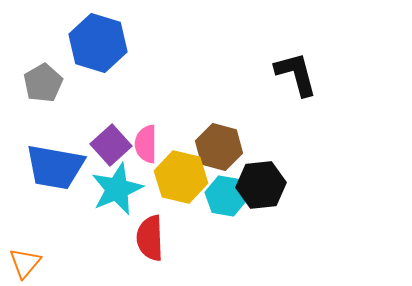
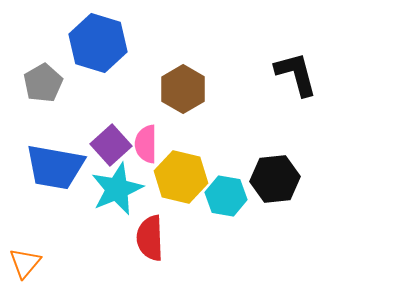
brown hexagon: moved 36 px left, 58 px up; rotated 15 degrees clockwise
black hexagon: moved 14 px right, 6 px up
